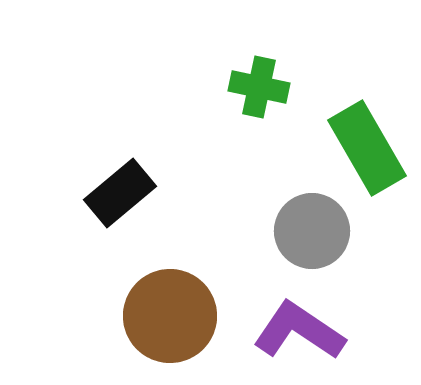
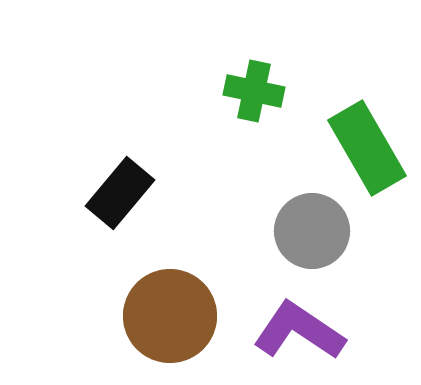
green cross: moved 5 px left, 4 px down
black rectangle: rotated 10 degrees counterclockwise
